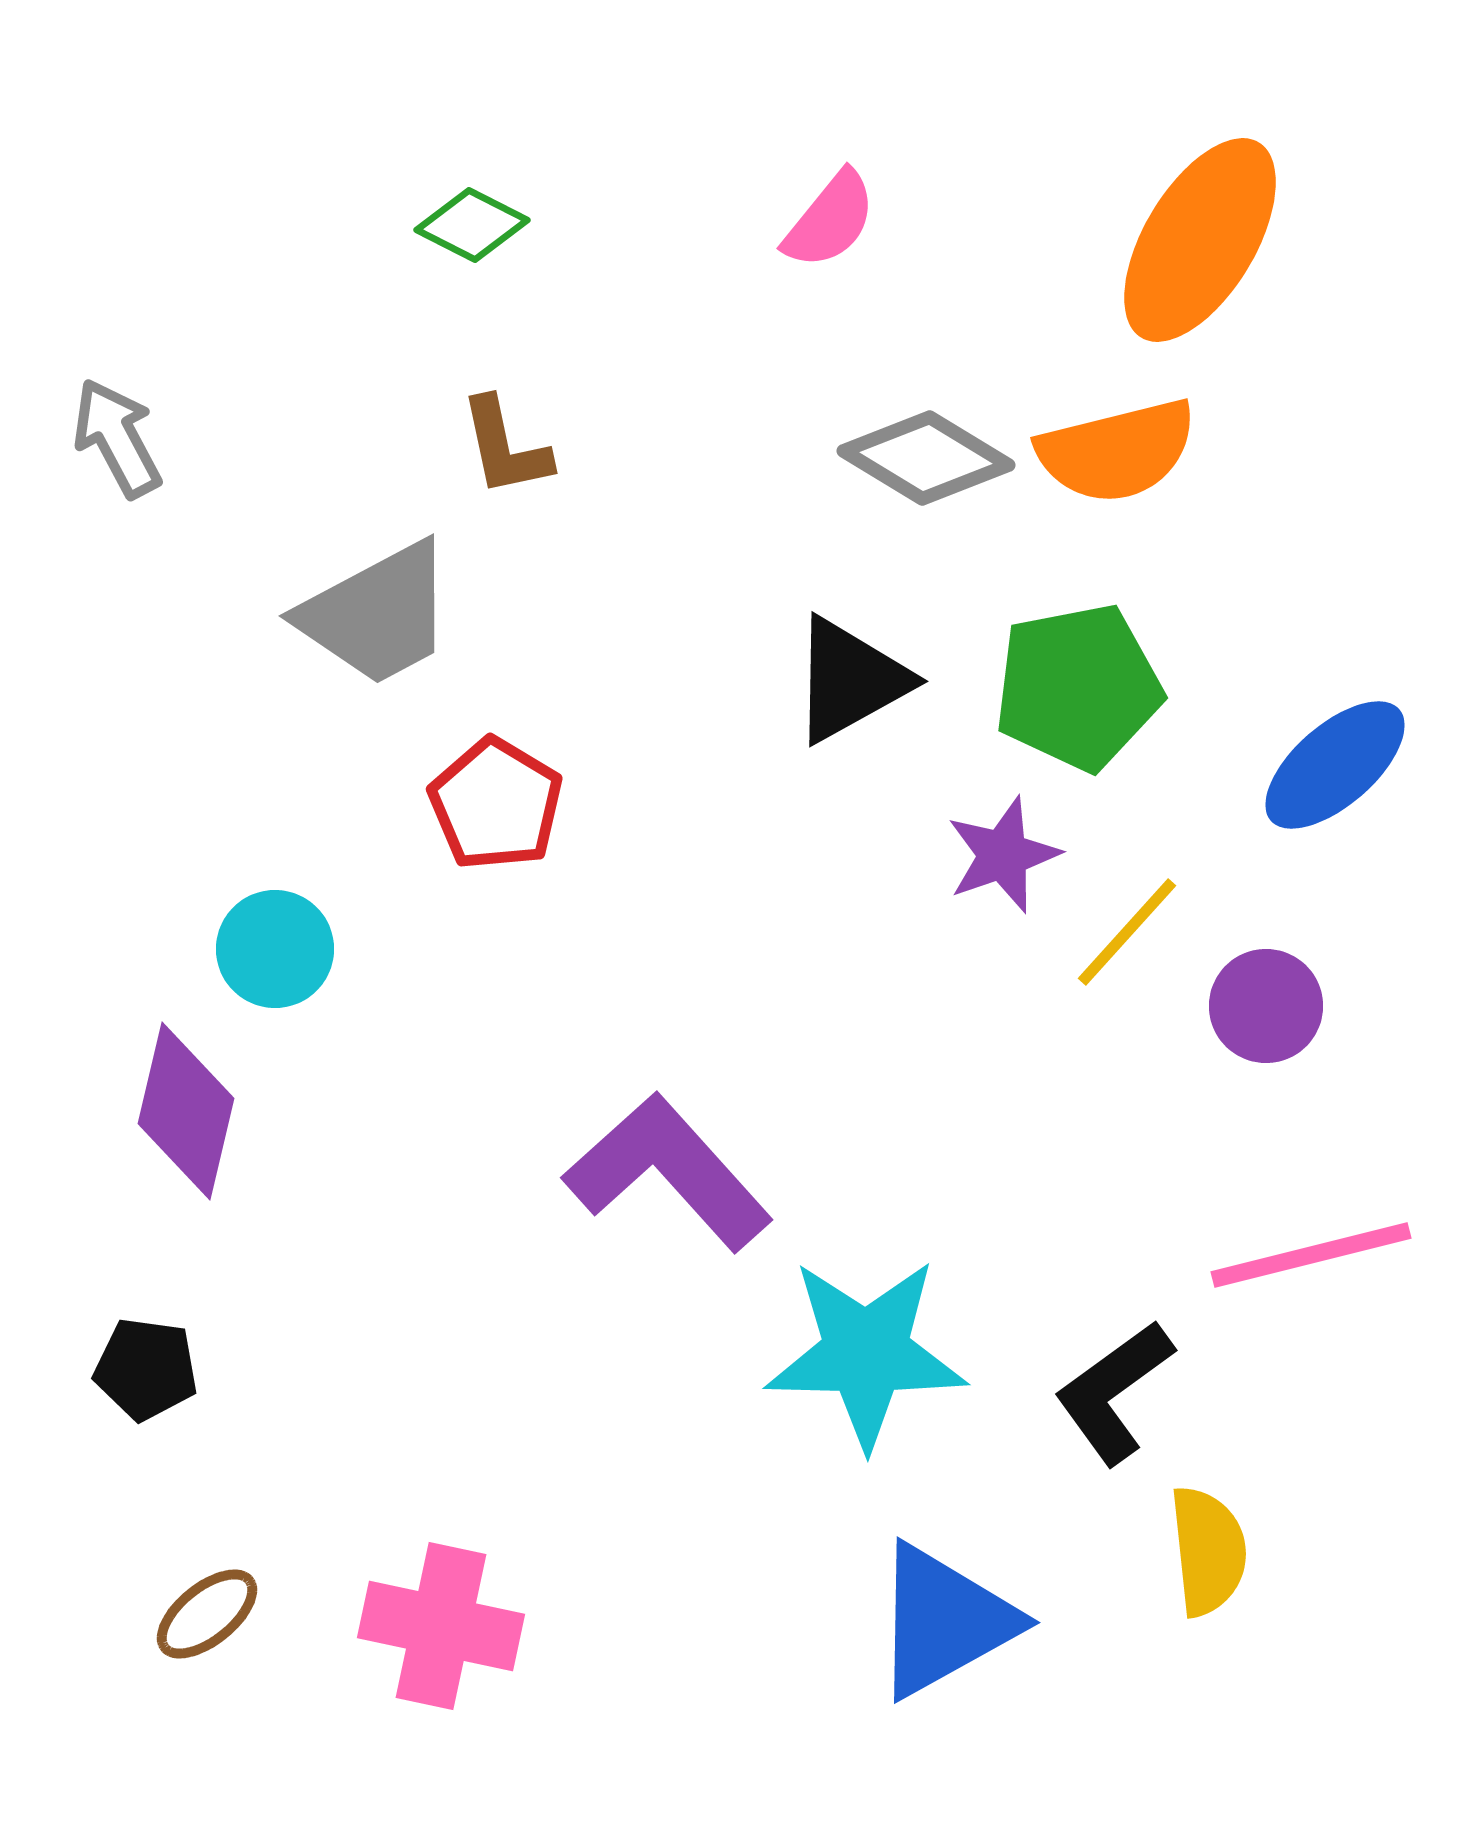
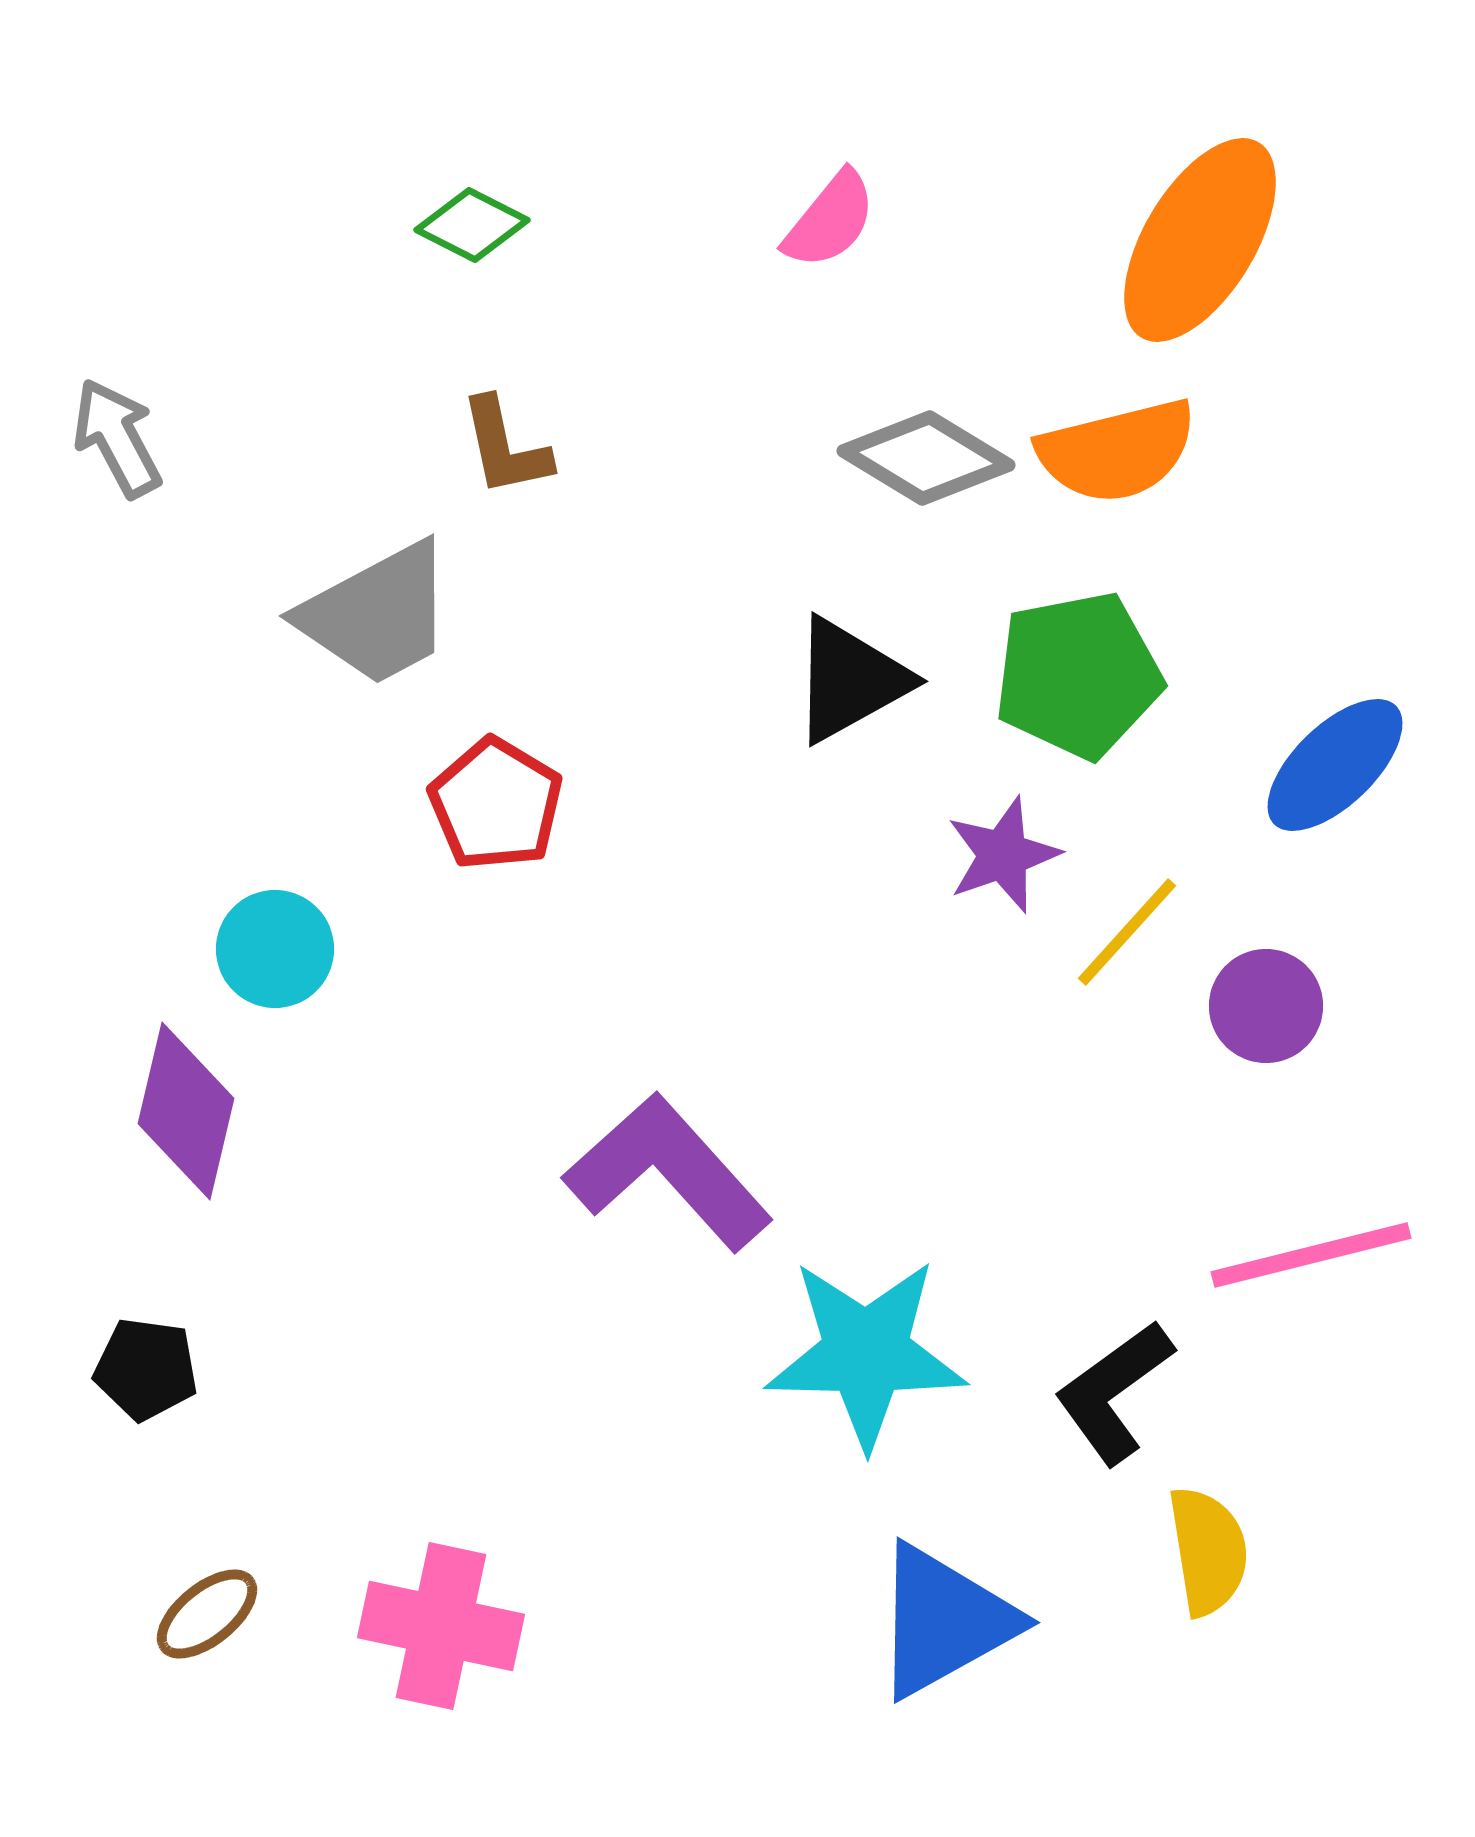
green pentagon: moved 12 px up
blue ellipse: rotated 3 degrees counterclockwise
yellow semicircle: rotated 3 degrees counterclockwise
